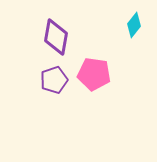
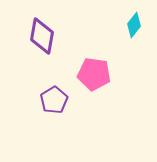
purple diamond: moved 14 px left, 1 px up
purple pentagon: moved 20 px down; rotated 12 degrees counterclockwise
